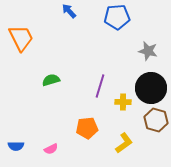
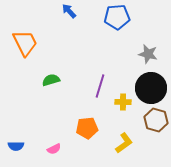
orange trapezoid: moved 4 px right, 5 px down
gray star: moved 3 px down
pink semicircle: moved 3 px right
